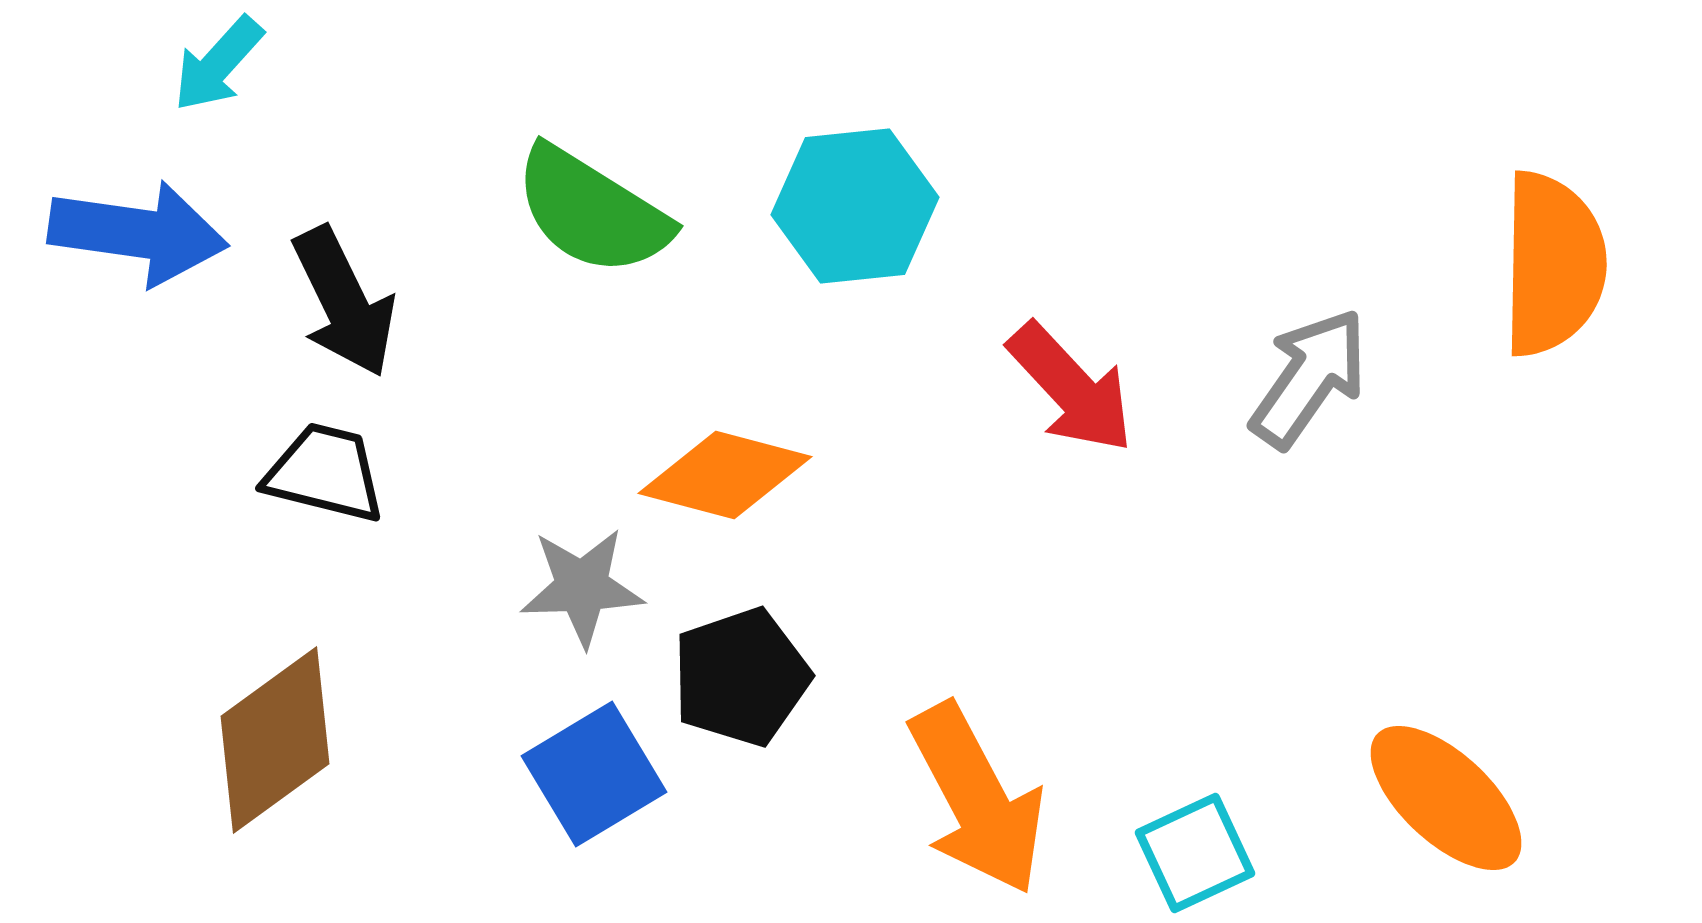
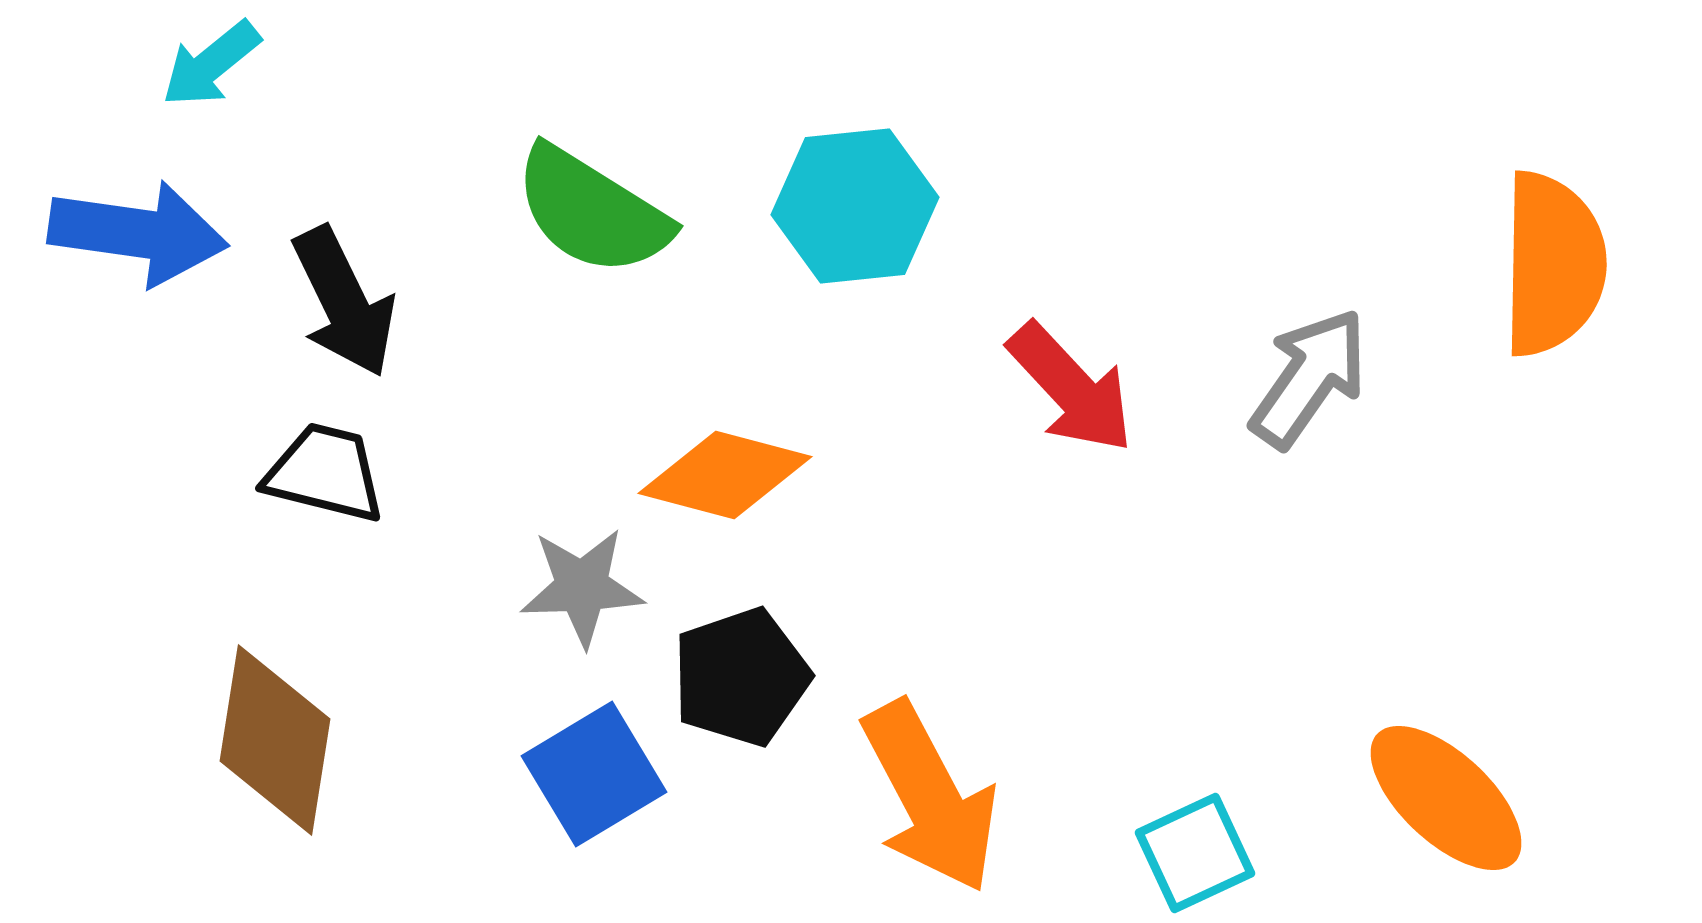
cyan arrow: moved 7 px left; rotated 9 degrees clockwise
brown diamond: rotated 45 degrees counterclockwise
orange arrow: moved 47 px left, 2 px up
